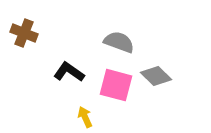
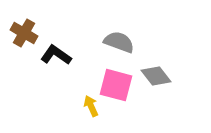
brown cross: rotated 8 degrees clockwise
black L-shape: moved 13 px left, 17 px up
gray diamond: rotated 8 degrees clockwise
yellow arrow: moved 6 px right, 11 px up
